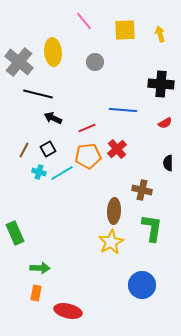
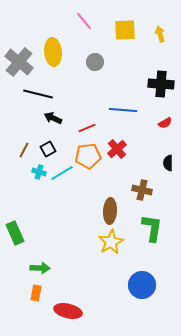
brown ellipse: moved 4 px left
